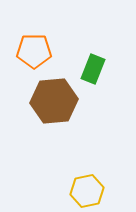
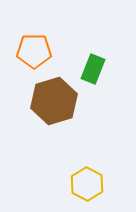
brown hexagon: rotated 12 degrees counterclockwise
yellow hexagon: moved 7 px up; rotated 20 degrees counterclockwise
